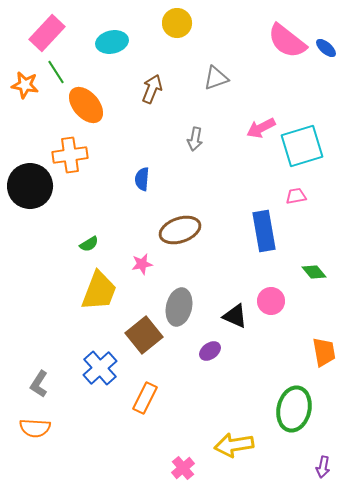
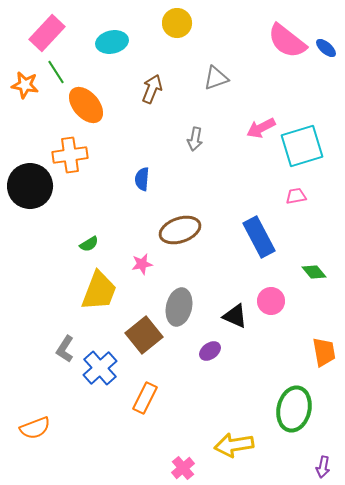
blue rectangle: moved 5 px left, 6 px down; rotated 18 degrees counterclockwise
gray L-shape: moved 26 px right, 35 px up
orange semicircle: rotated 24 degrees counterclockwise
